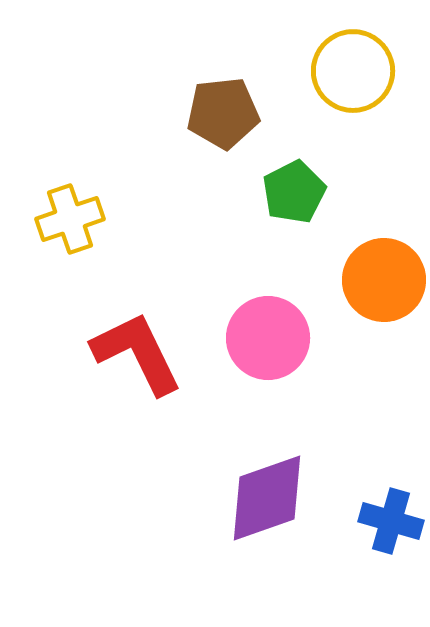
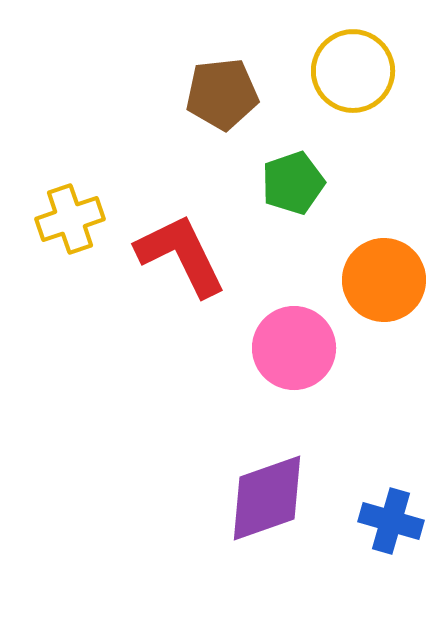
brown pentagon: moved 1 px left, 19 px up
green pentagon: moved 1 px left, 9 px up; rotated 8 degrees clockwise
pink circle: moved 26 px right, 10 px down
red L-shape: moved 44 px right, 98 px up
